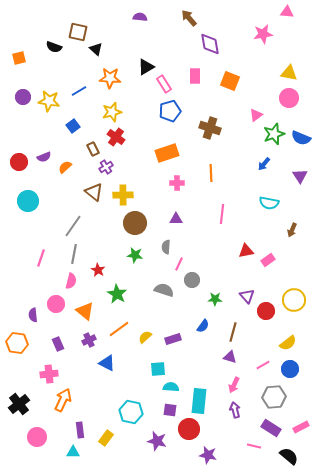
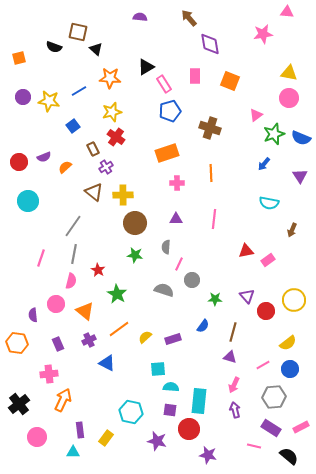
pink line at (222, 214): moved 8 px left, 5 px down
